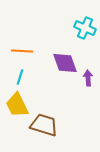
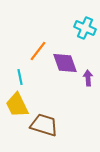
orange line: moved 16 px right; rotated 55 degrees counterclockwise
cyan line: rotated 28 degrees counterclockwise
